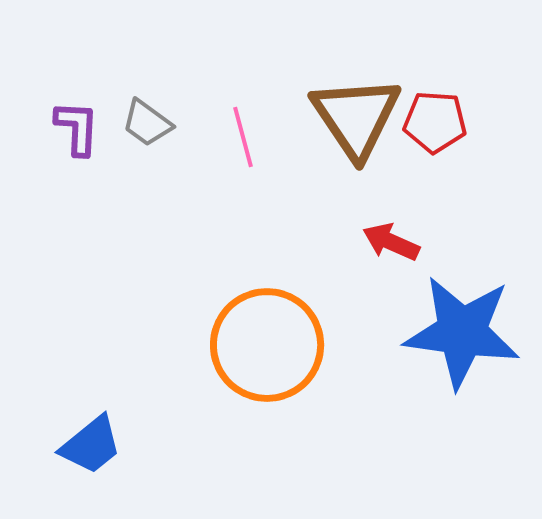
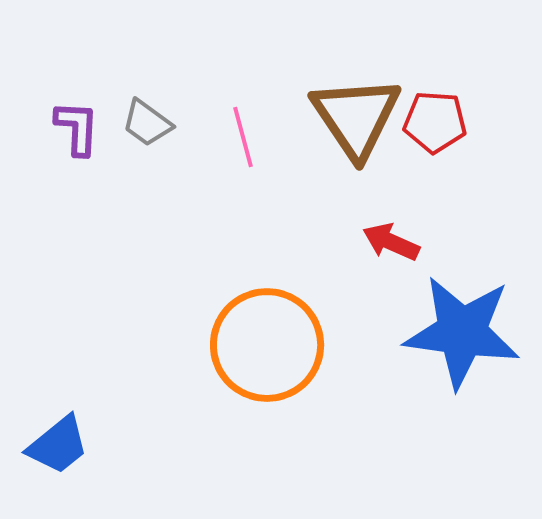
blue trapezoid: moved 33 px left
